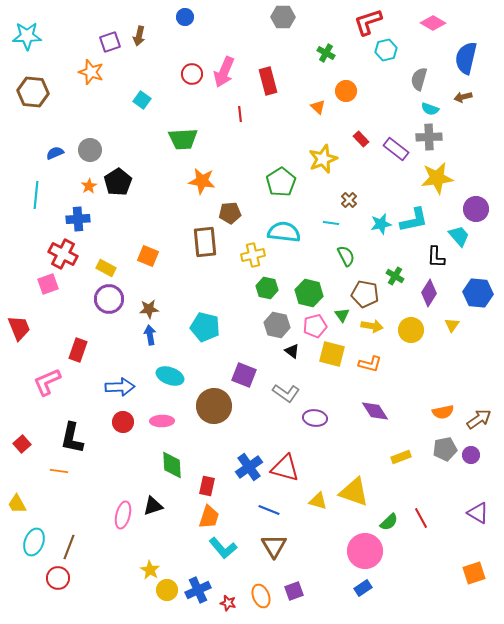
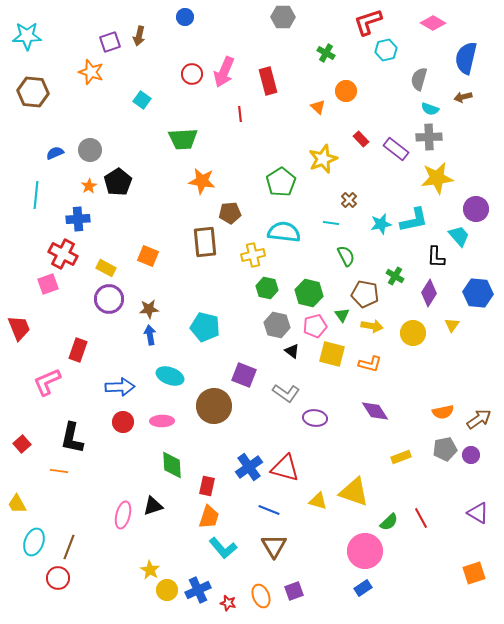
yellow circle at (411, 330): moved 2 px right, 3 px down
